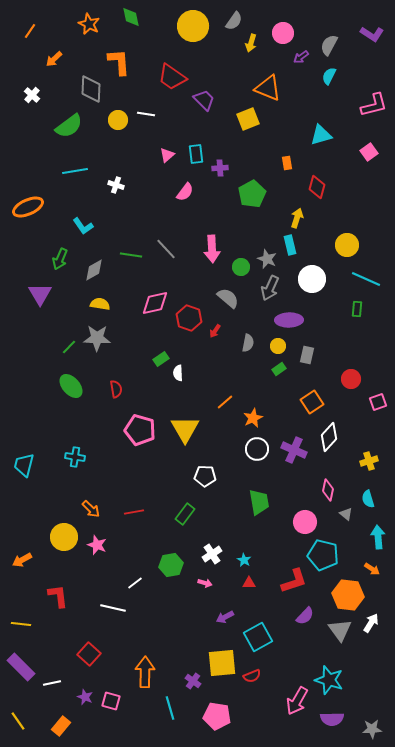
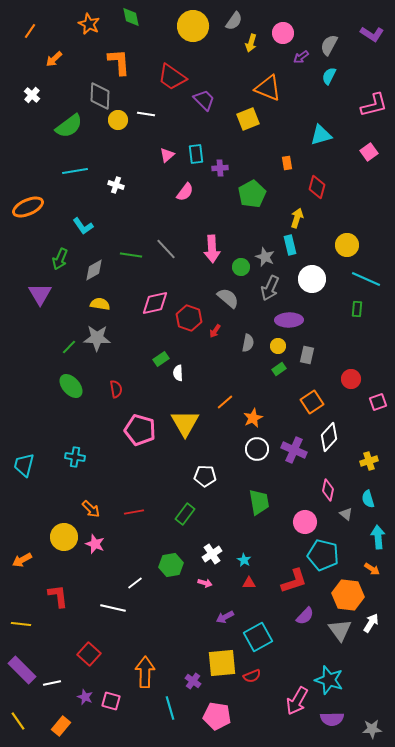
gray diamond at (91, 89): moved 9 px right, 7 px down
gray star at (267, 259): moved 2 px left, 2 px up
yellow triangle at (185, 429): moved 6 px up
pink star at (97, 545): moved 2 px left, 1 px up
purple rectangle at (21, 667): moved 1 px right, 3 px down
